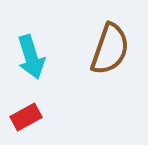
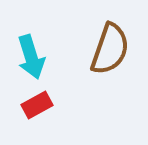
red rectangle: moved 11 px right, 12 px up
